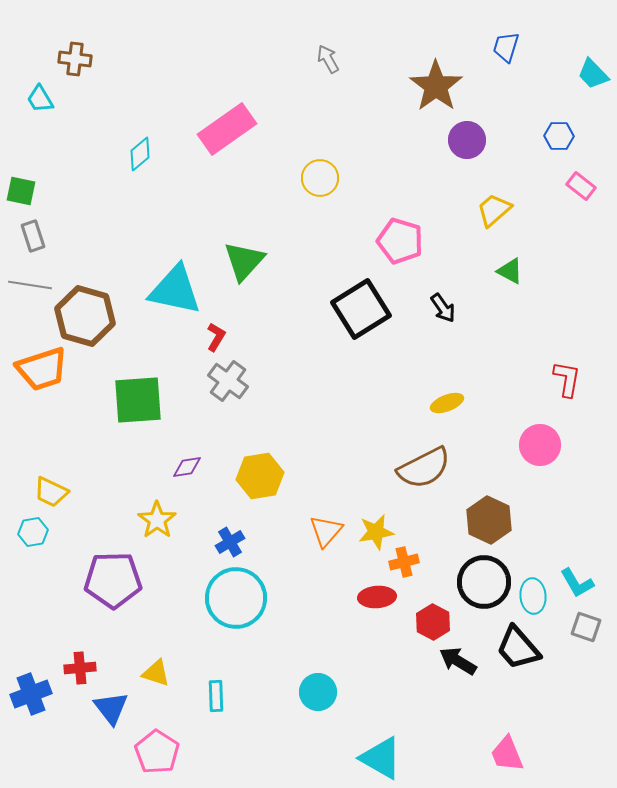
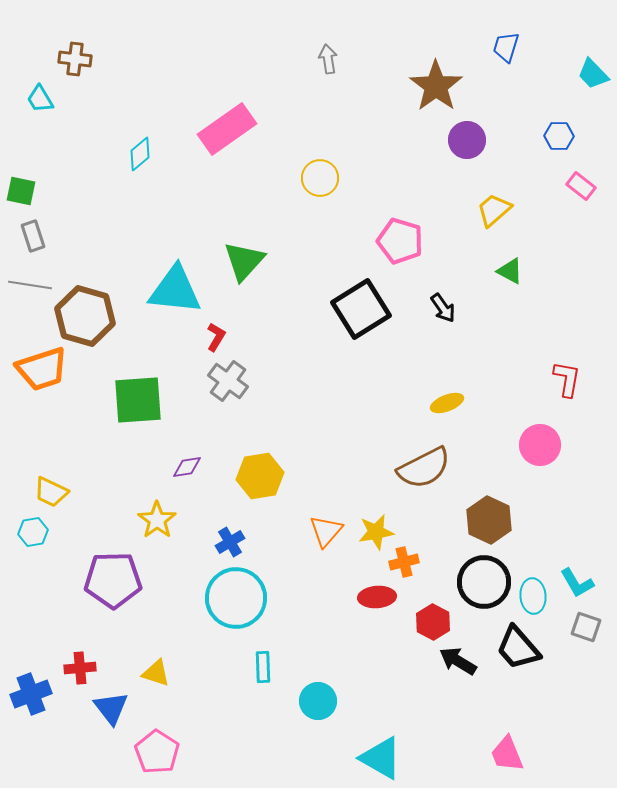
gray arrow at (328, 59): rotated 20 degrees clockwise
cyan triangle at (175, 290): rotated 6 degrees counterclockwise
cyan circle at (318, 692): moved 9 px down
cyan rectangle at (216, 696): moved 47 px right, 29 px up
